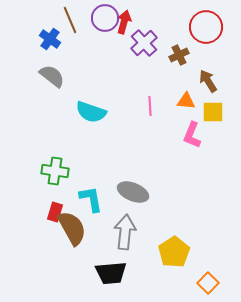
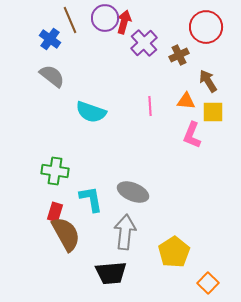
brown semicircle: moved 6 px left, 6 px down
